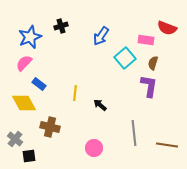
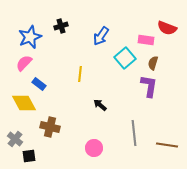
yellow line: moved 5 px right, 19 px up
